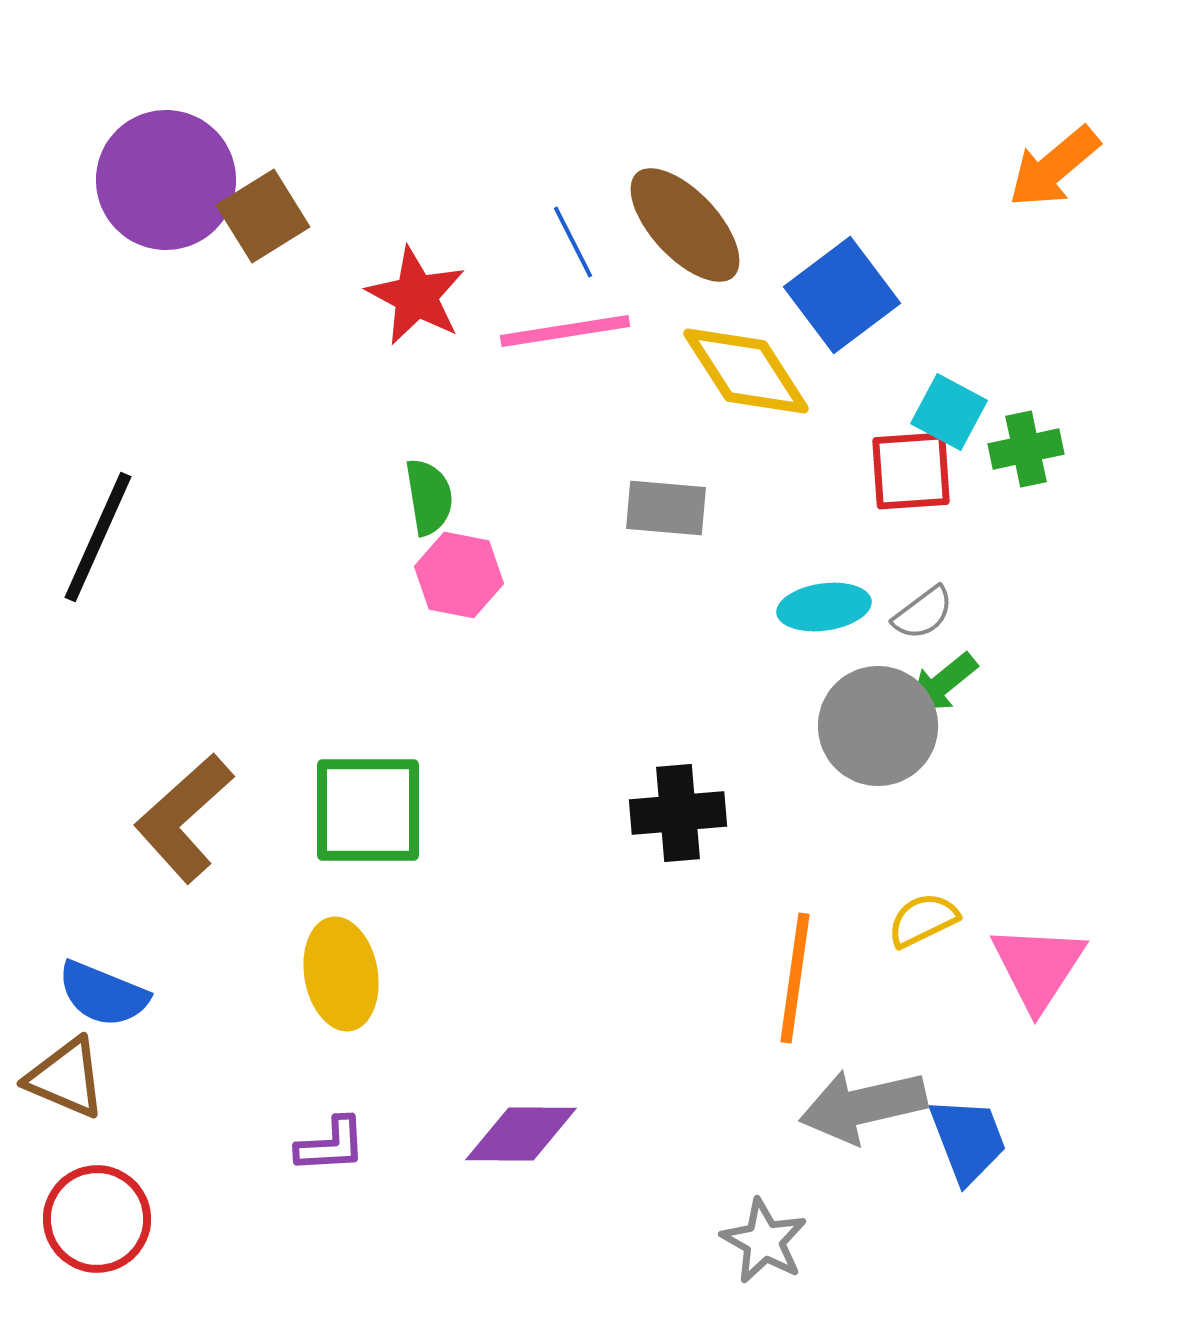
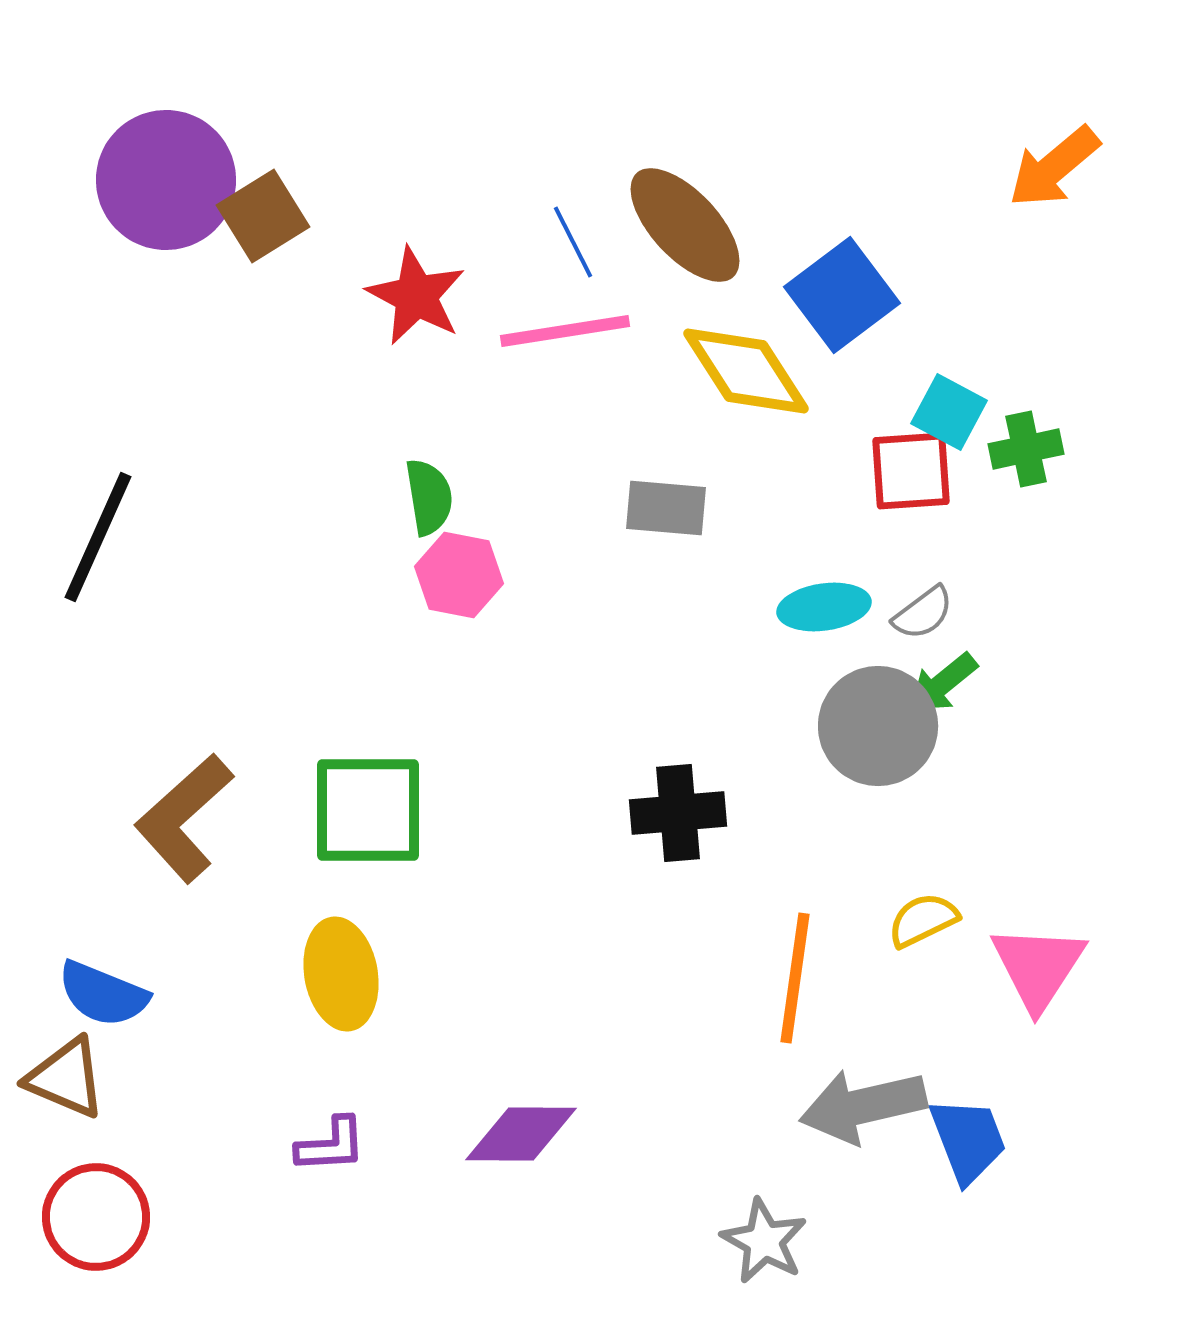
red circle: moved 1 px left, 2 px up
